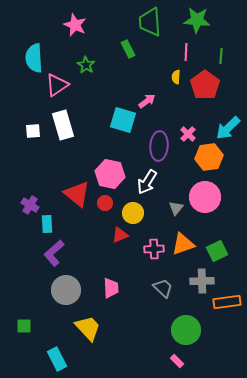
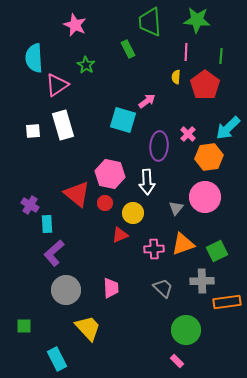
white arrow at (147, 182): rotated 35 degrees counterclockwise
